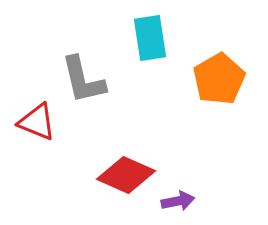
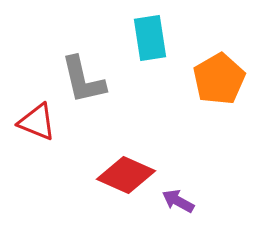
purple arrow: rotated 140 degrees counterclockwise
